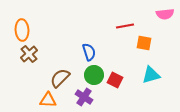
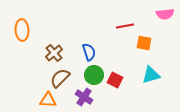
brown cross: moved 25 px right, 1 px up
